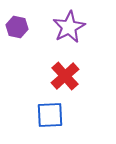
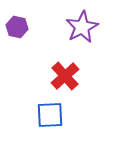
purple star: moved 13 px right
